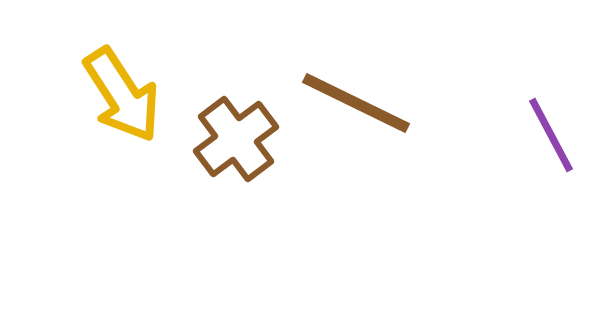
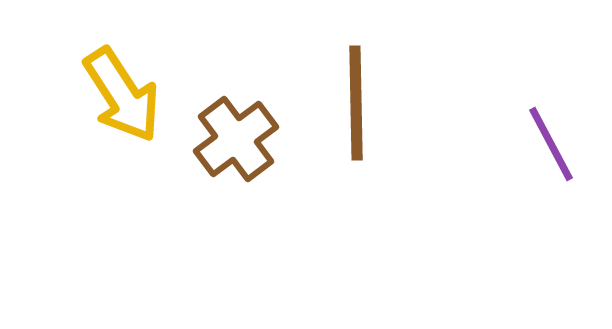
brown line: rotated 63 degrees clockwise
purple line: moved 9 px down
